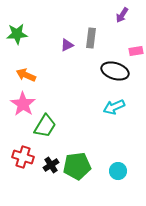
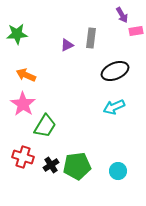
purple arrow: rotated 63 degrees counterclockwise
pink rectangle: moved 20 px up
black ellipse: rotated 40 degrees counterclockwise
